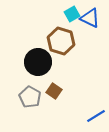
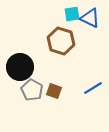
cyan square: rotated 21 degrees clockwise
black circle: moved 18 px left, 5 px down
brown square: rotated 14 degrees counterclockwise
gray pentagon: moved 2 px right, 7 px up
blue line: moved 3 px left, 28 px up
